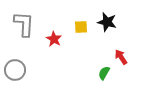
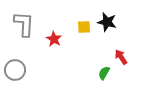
yellow square: moved 3 px right
